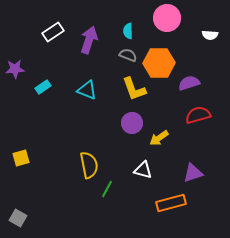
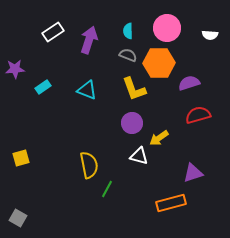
pink circle: moved 10 px down
white triangle: moved 4 px left, 14 px up
